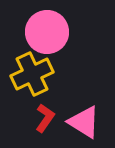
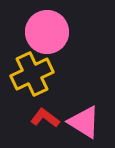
red L-shape: rotated 88 degrees counterclockwise
